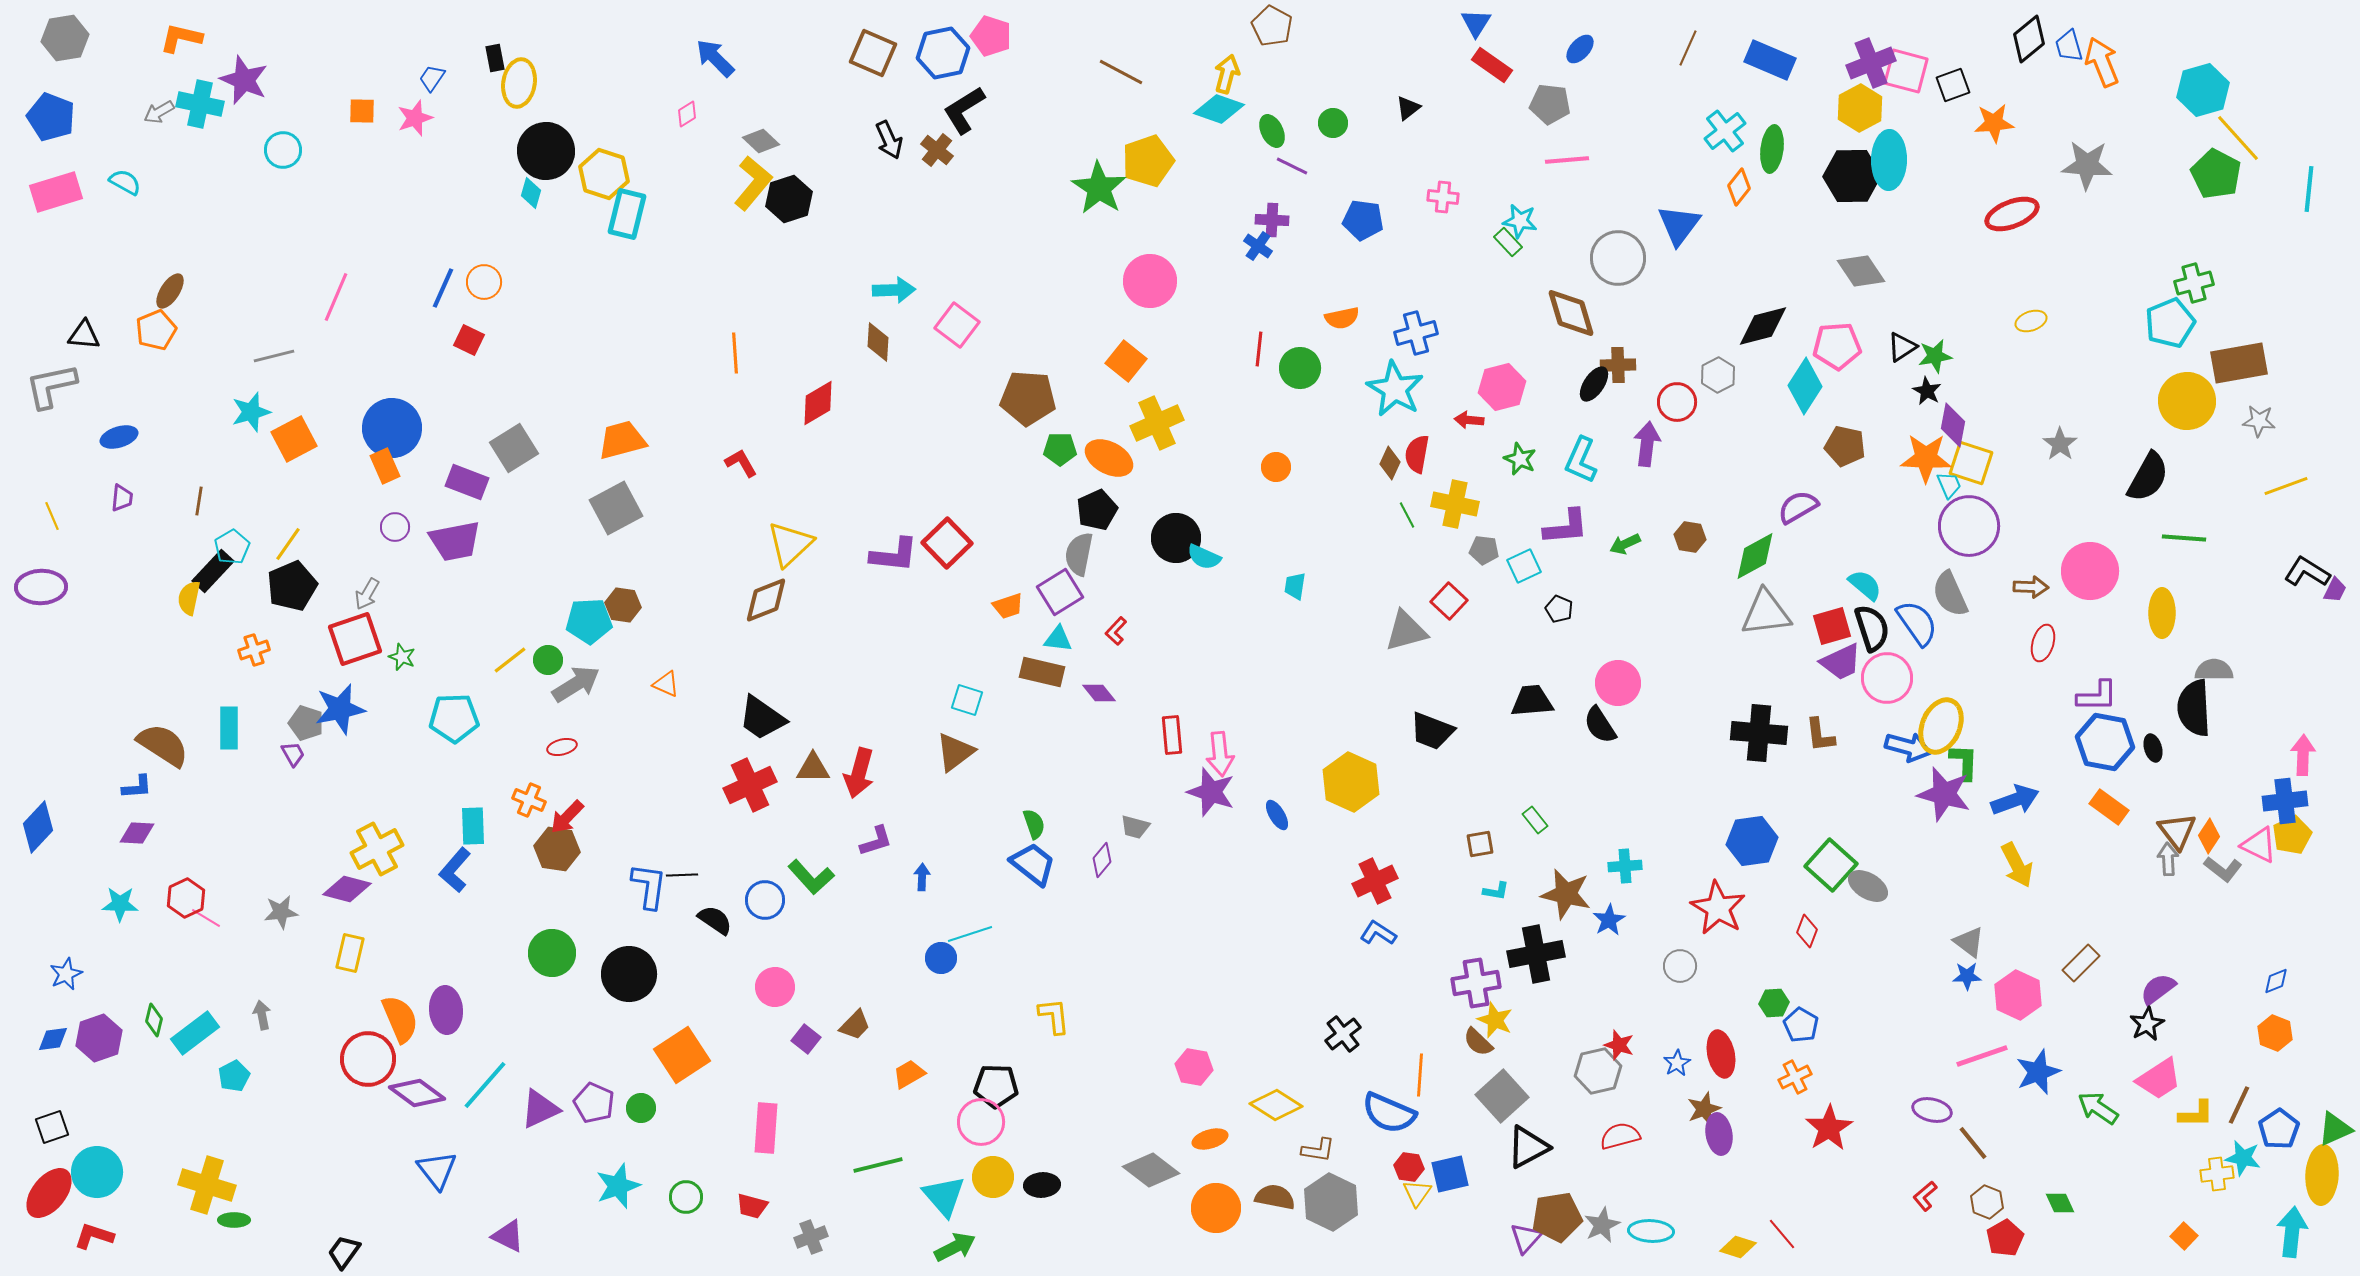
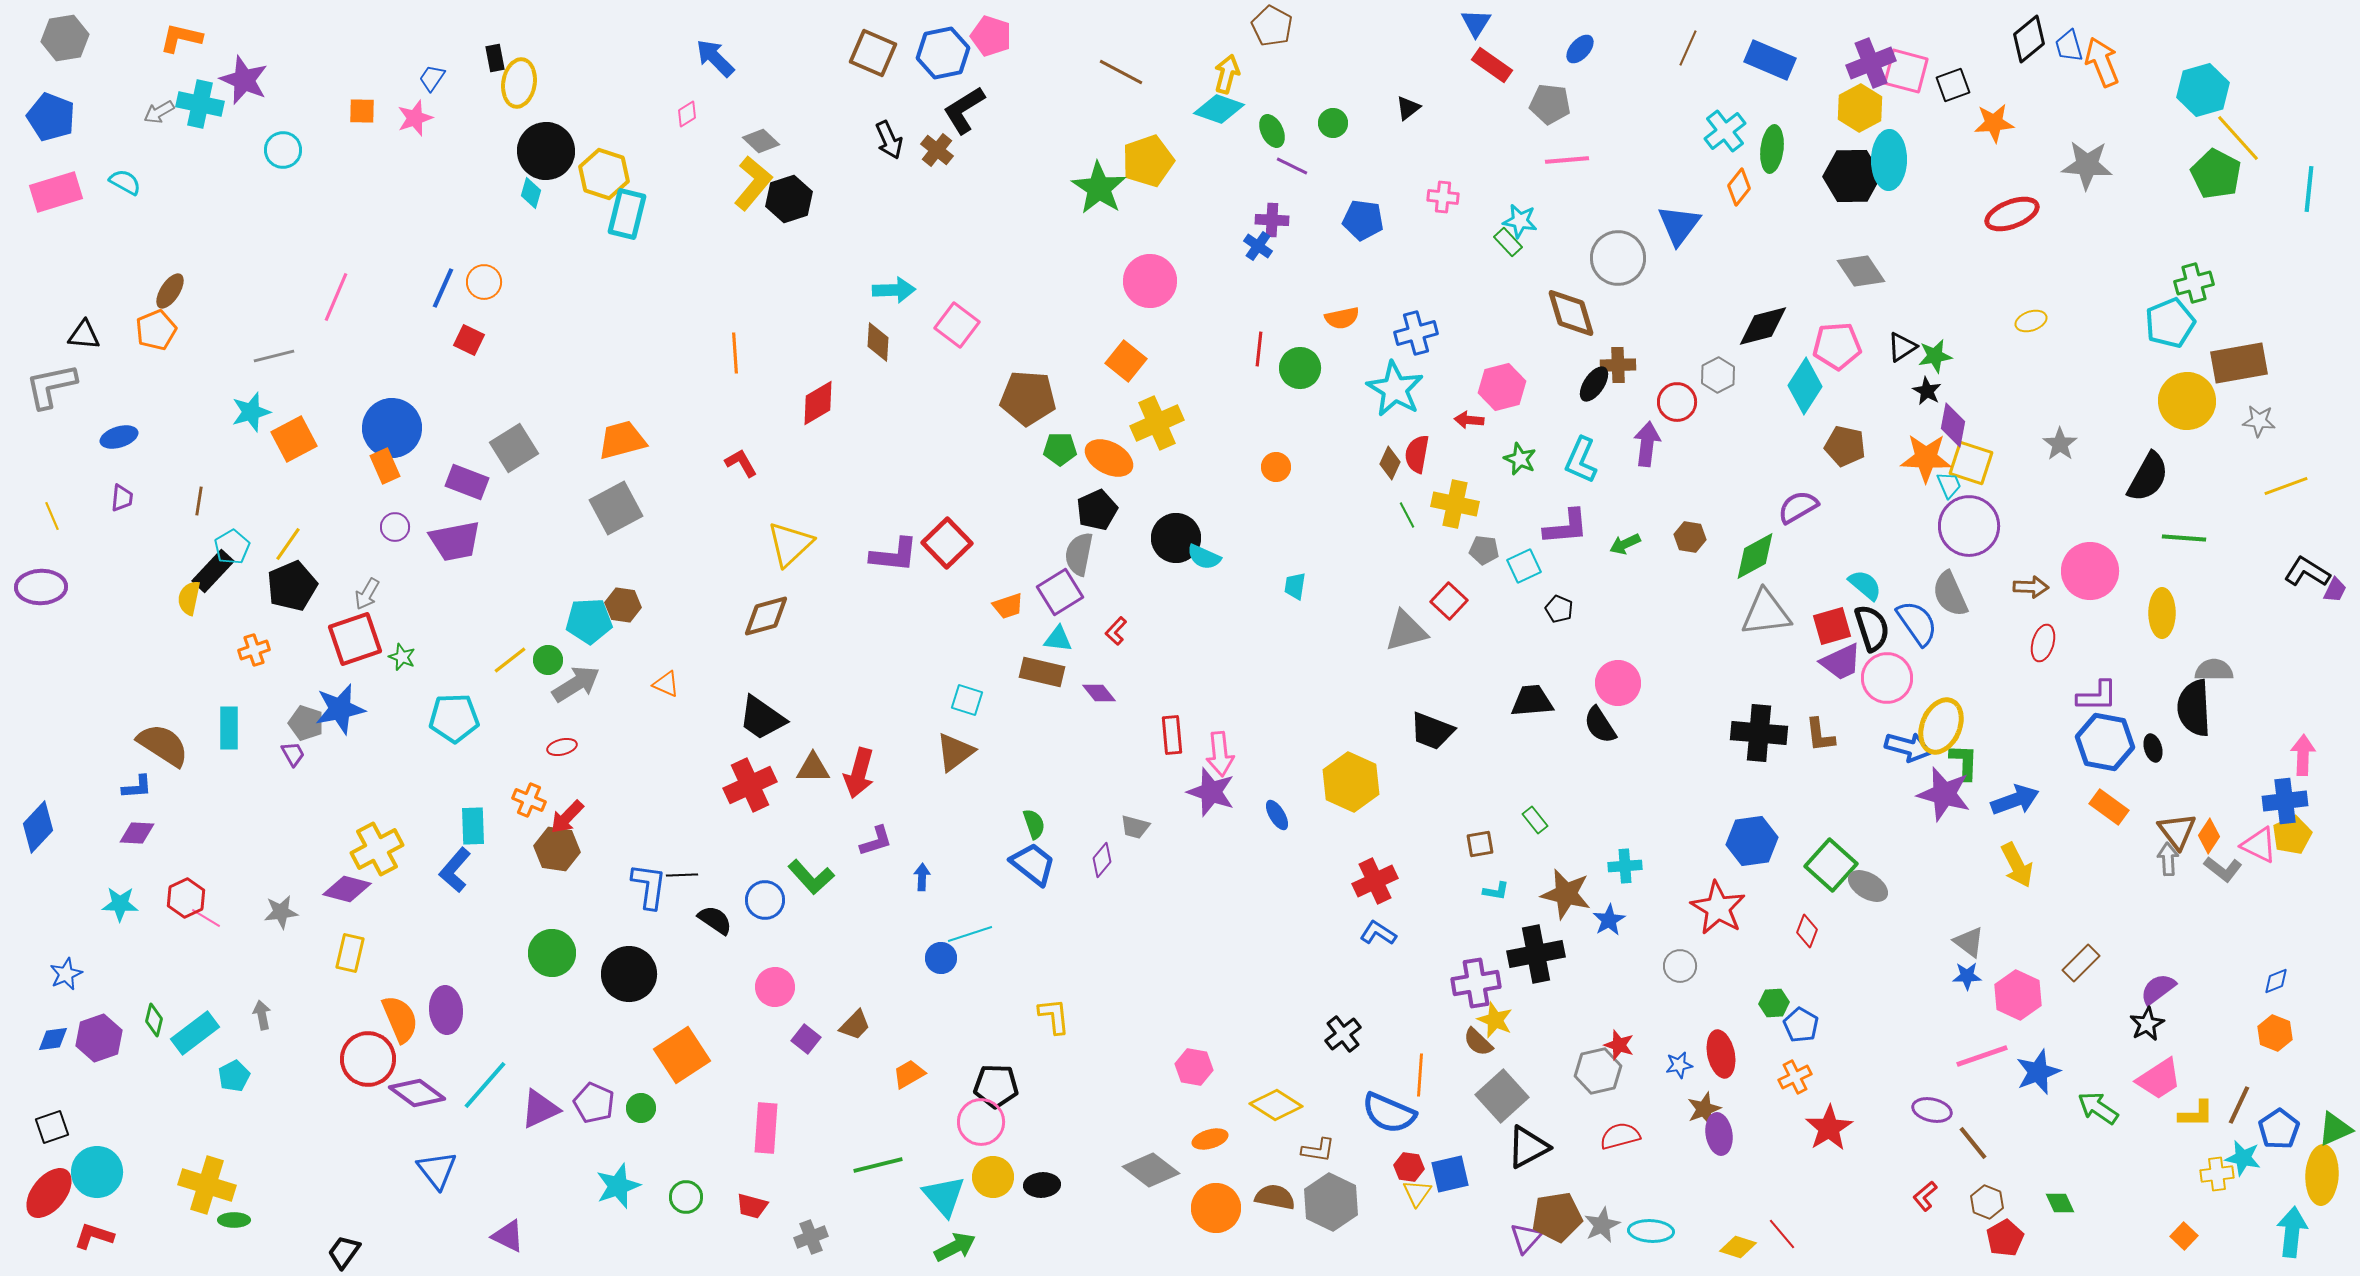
brown diamond at (766, 600): moved 16 px down; rotated 6 degrees clockwise
blue star at (1677, 1063): moved 2 px right, 2 px down; rotated 20 degrees clockwise
